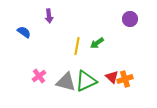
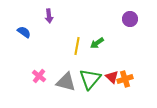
pink cross: rotated 16 degrees counterclockwise
green triangle: moved 4 px right, 2 px up; rotated 25 degrees counterclockwise
